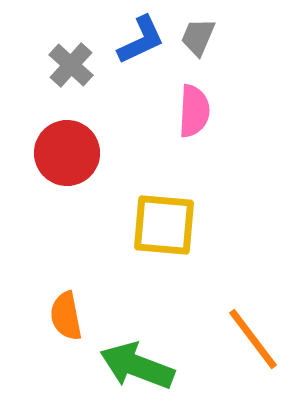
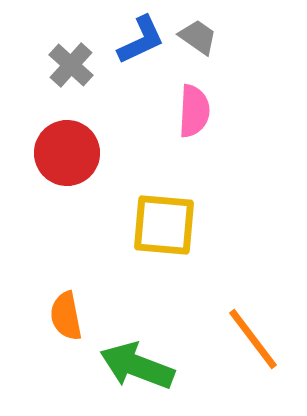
gray trapezoid: rotated 102 degrees clockwise
